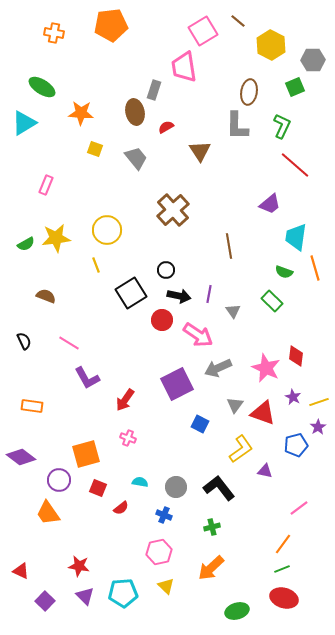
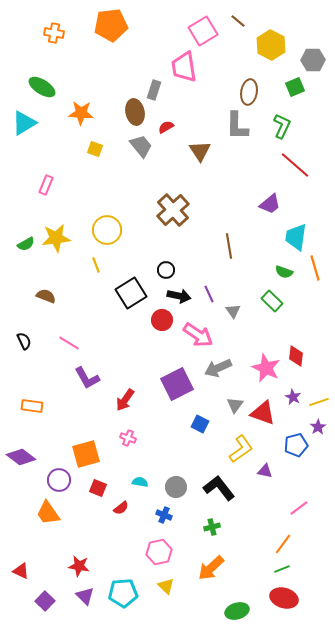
gray trapezoid at (136, 158): moved 5 px right, 12 px up
purple line at (209, 294): rotated 36 degrees counterclockwise
